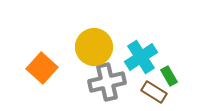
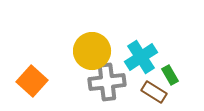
yellow circle: moved 2 px left, 4 px down
orange square: moved 10 px left, 13 px down
green rectangle: moved 1 px right, 1 px up
gray cross: rotated 6 degrees clockwise
